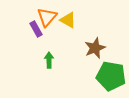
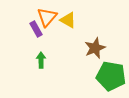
green arrow: moved 8 px left
